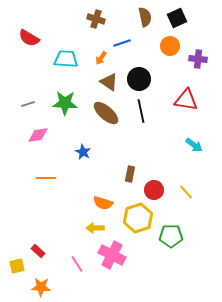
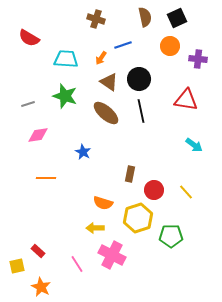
blue line: moved 1 px right, 2 px down
green star: moved 7 px up; rotated 15 degrees clockwise
orange star: rotated 24 degrees clockwise
